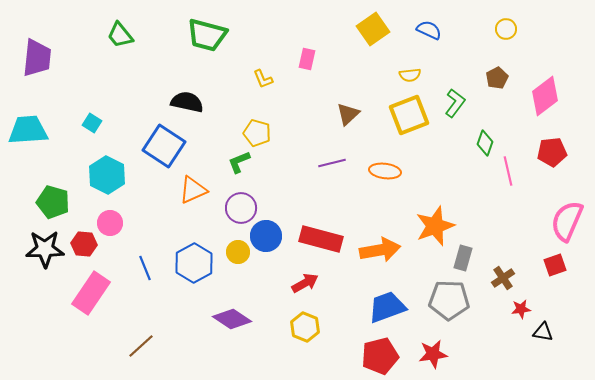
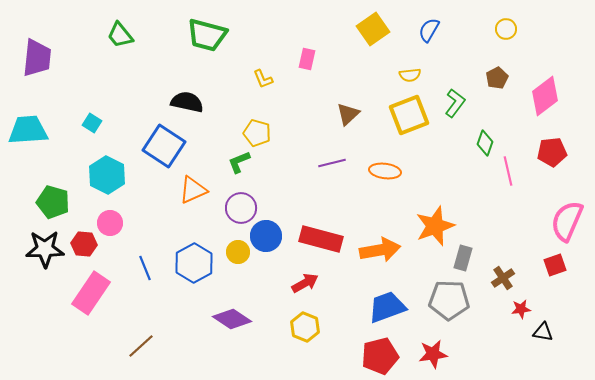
blue semicircle at (429, 30): rotated 85 degrees counterclockwise
